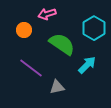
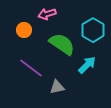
cyan hexagon: moved 1 px left, 2 px down
